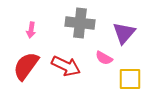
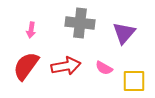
pink semicircle: moved 10 px down
red arrow: rotated 36 degrees counterclockwise
yellow square: moved 4 px right, 2 px down
